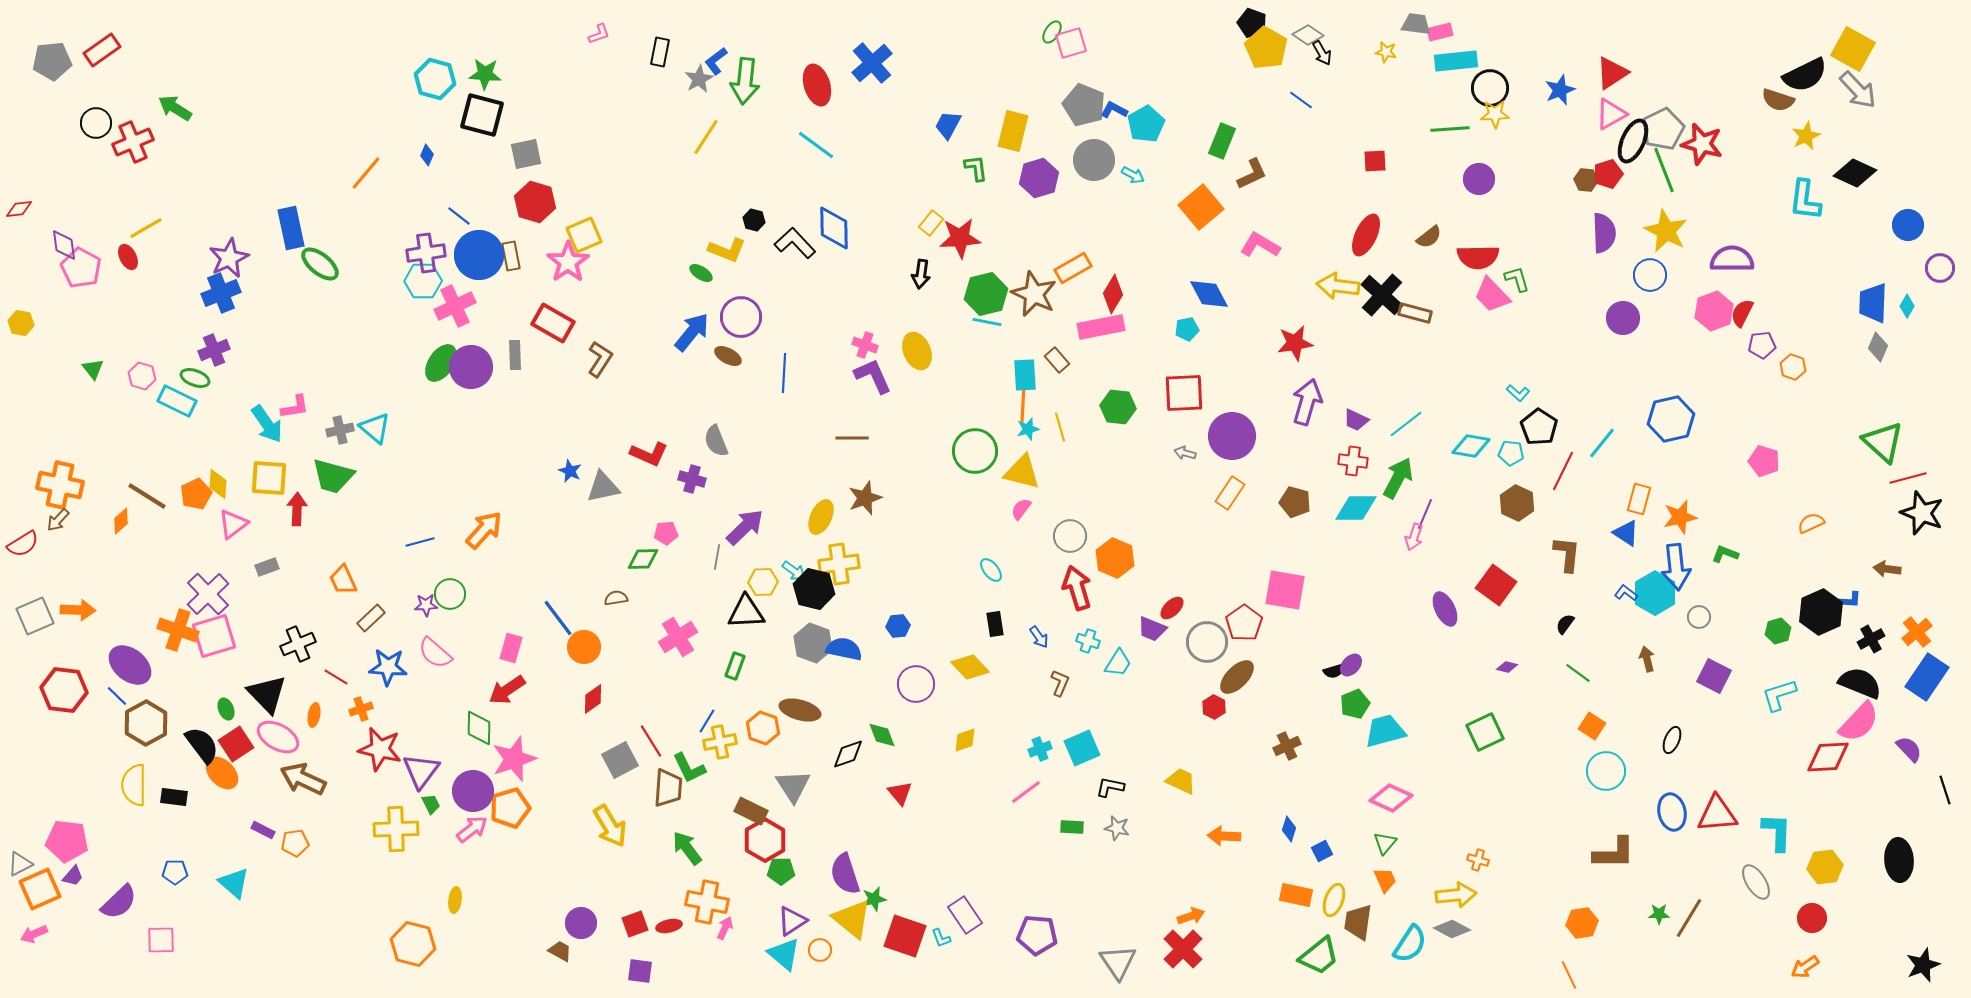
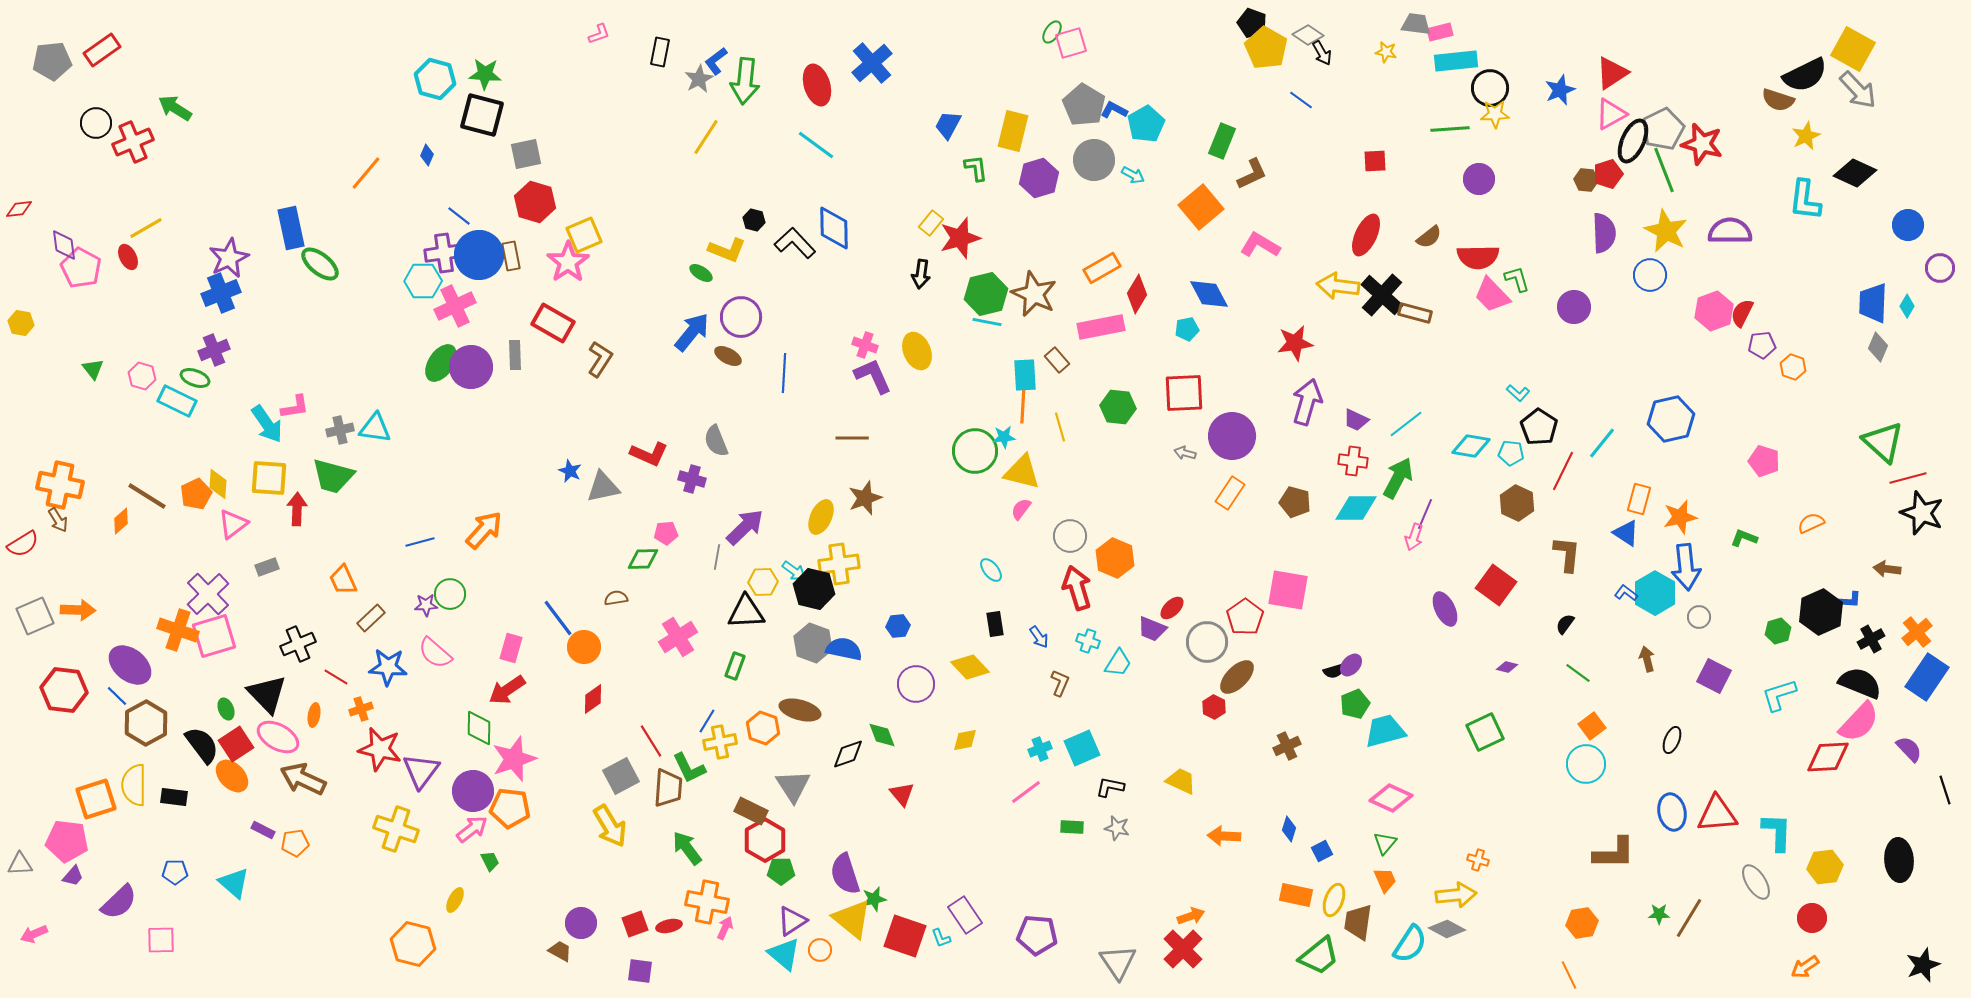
gray pentagon at (1084, 105): rotated 9 degrees clockwise
red star at (960, 238): rotated 12 degrees counterclockwise
purple cross at (426, 253): moved 18 px right
purple semicircle at (1732, 259): moved 2 px left, 28 px up
orange rectangle at (1073, 268): moved 29 px right
red diamond at (1113, 294): moved 24 px right
purple circle at (1623, 318): moved 49 px left, 11 px up
cyan triangle at (375, 428): rotated 32 degrees counterclockwise
cyan star at (1028, 429): moved 24 px left, 8 px down; rotated 10 degrees clockwise
brown arrow at (58, 520): rotated 75 degrees counterclockwise
green L-shape at (1725, 554): moved 19 px right, 16 px up
blue arrow at (1676, 567): moved 10 px right
pink square at (1285, 590): moved 3 px right
red pentagon at (1244, 623): moved 1 px right, 6 px up
orange square at (1592, 726): rotated 20 degrees clockwise
yellow diamond at (965, 740): rotated 8 degrees clockwise
gray square at (620, 760): moved 1 px right, 16 px down
cyan circle at (1606, 771): moved 20 px left, 7 px up
orange ellipse at (222, 773): moved 10 px right, 3 px down
red triangle at (900, 793): moved 2 px right, 1 px down
green trapezoid at (431, 804): moved 59 px right, 57 px down
orange pentagon at (510, 808): rotated 24 degrees clockwise
yellow cross at (396, 829): rotated 21 degrees clockwise
gray triangle at (20, 864): rotated 24 degrees clockwise
orange square at (40, 889): moved 56 px right, 90 px up; rotated 6 degrees clockwise
yellow ellipse at (455, 900): rotated 20 degrees clockwise
gray diamond at (1452, 929): moved 5 px left
